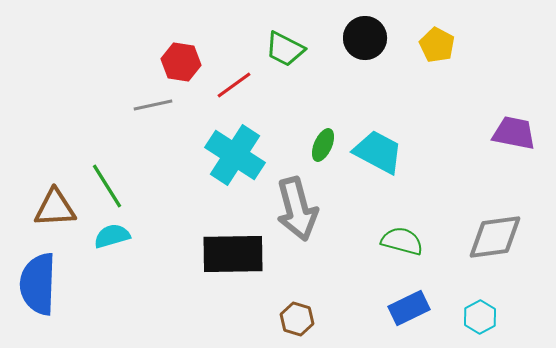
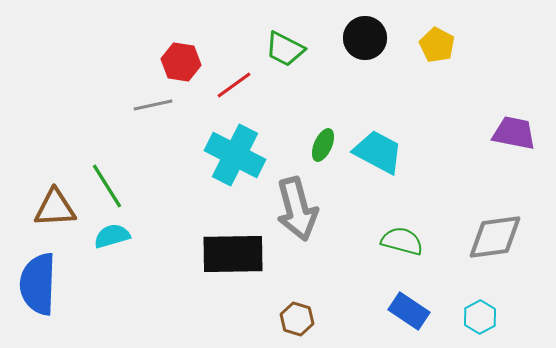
cyan cross: rotated 6 degrees counterclockwise
blue rectangle: moved 3 px down; rotated 60 degrees clockwise
